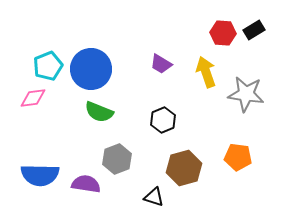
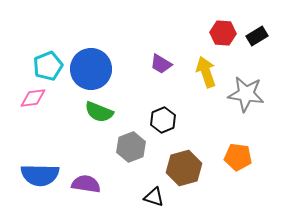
black rectangle: moved 3 px right, 6 px down
gray hexagon: moved 14 px right, 12 px up
